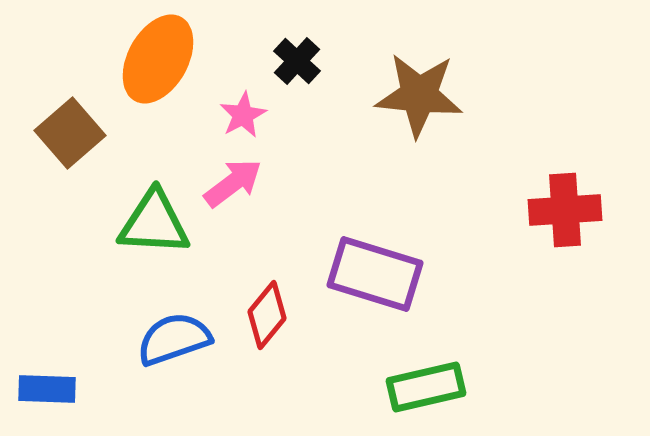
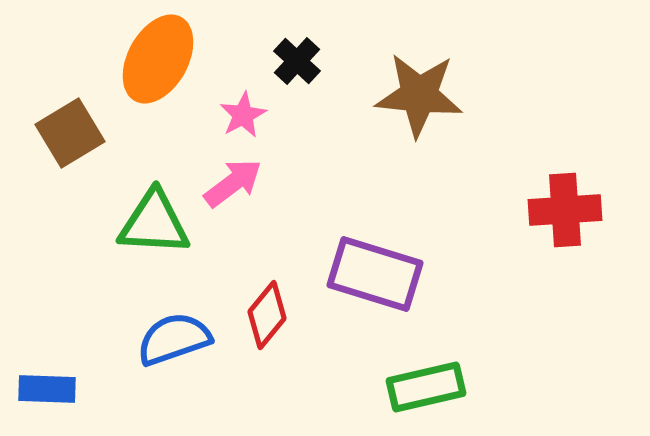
brown square: rotated 10 degrees clockwise
